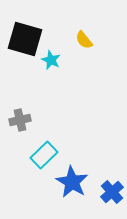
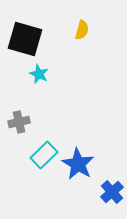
yellow semicircle: moved 2 px left, 10 px up; rotated 126 degrees counterclockwise
cyan star: moved 12 px left, 14 px down
gray cross: moved 1 px left, 2 px down
blue star: moved 6 px right, 18 px up
